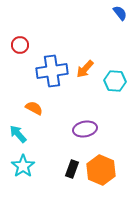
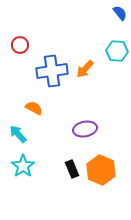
cyan hexagon: moved 2 px right, 30 px up
black rectangle: rotated 42 degrees counterclockwise
